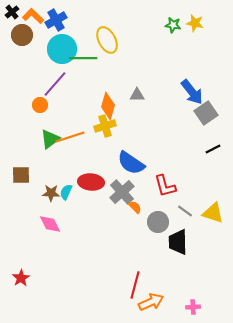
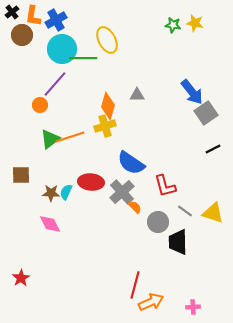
orange L-shape: rotated 125 degrees counterclockwise
